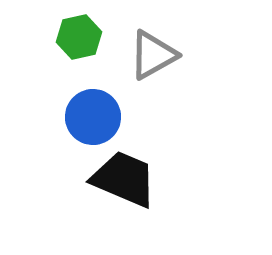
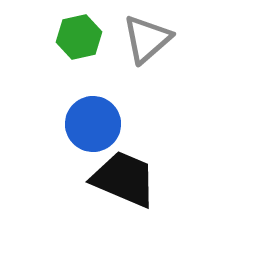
gray triangle: moved 6 px left, 16 px up; rotated 12 degrees counterclockwise
blue circle: moved 7 px down
